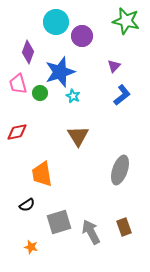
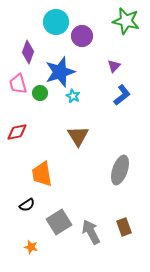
gray square: rotated 15 degrees counterclockwise
